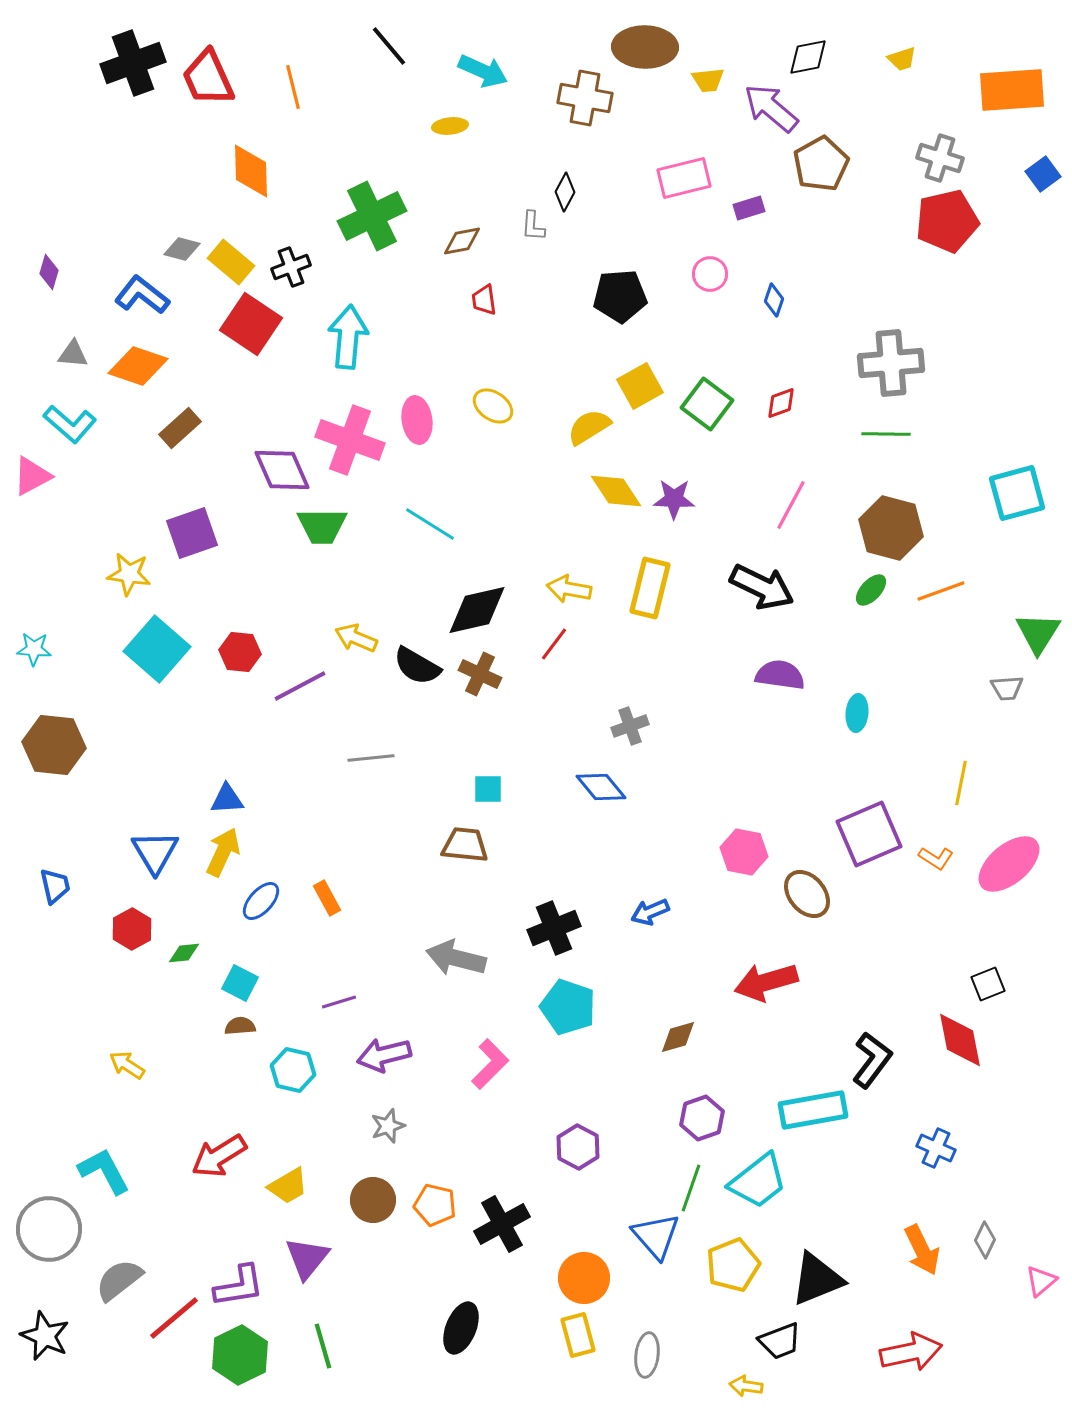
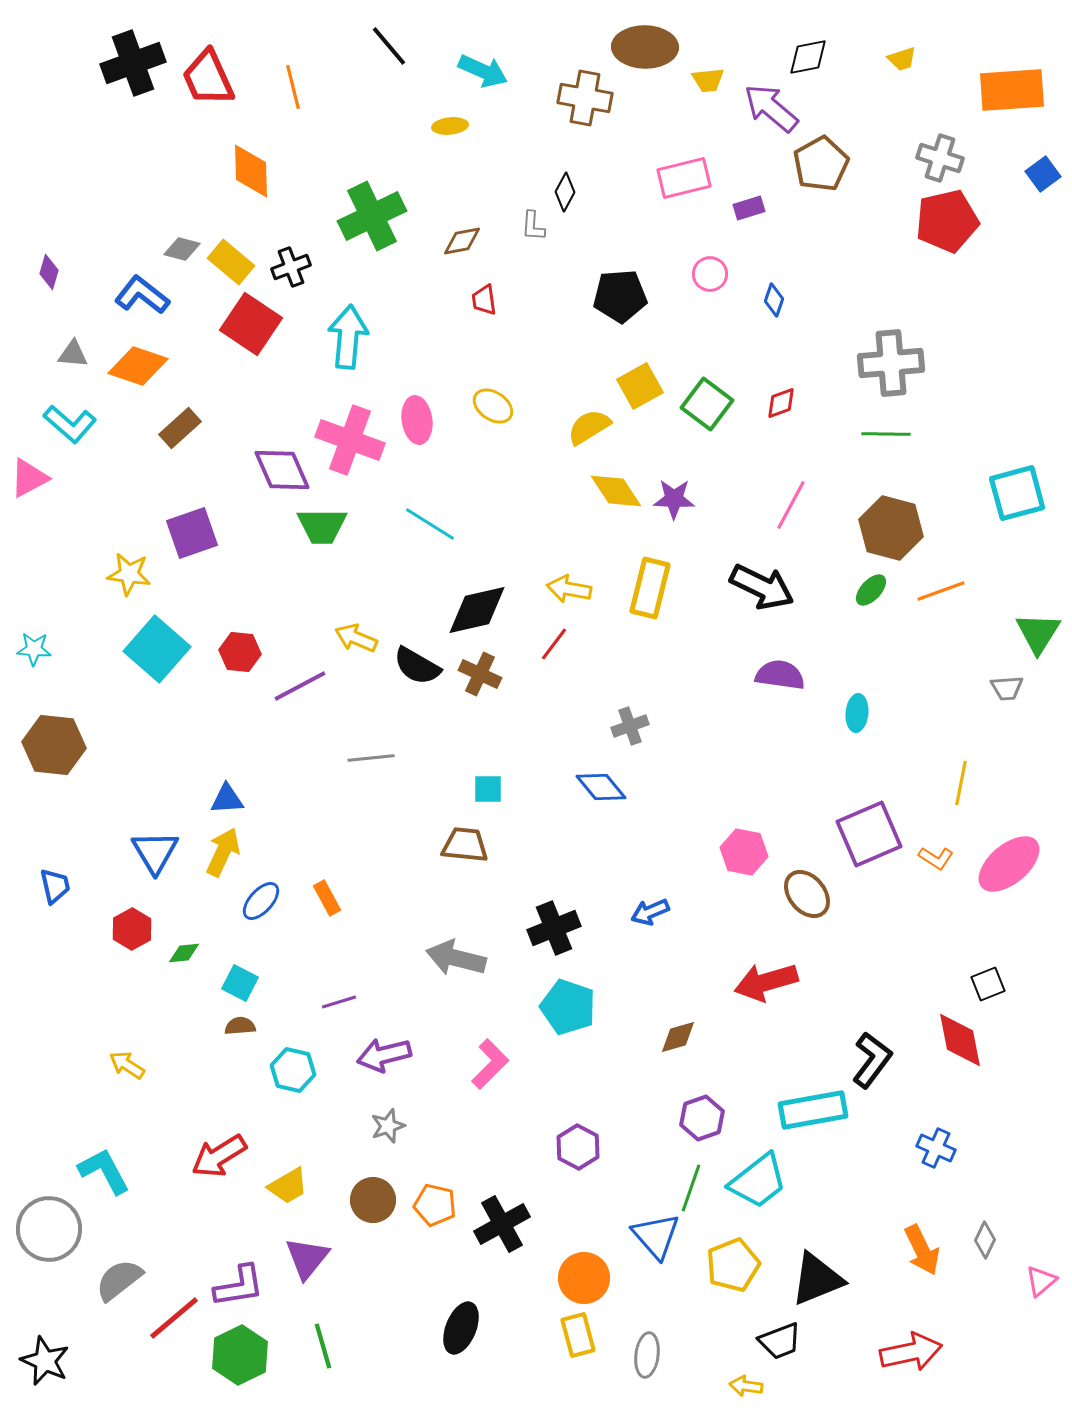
pink triangle at (32, 476): moved 3 px left, 2 px down
black star at (45, 1336): moved 25 px down
